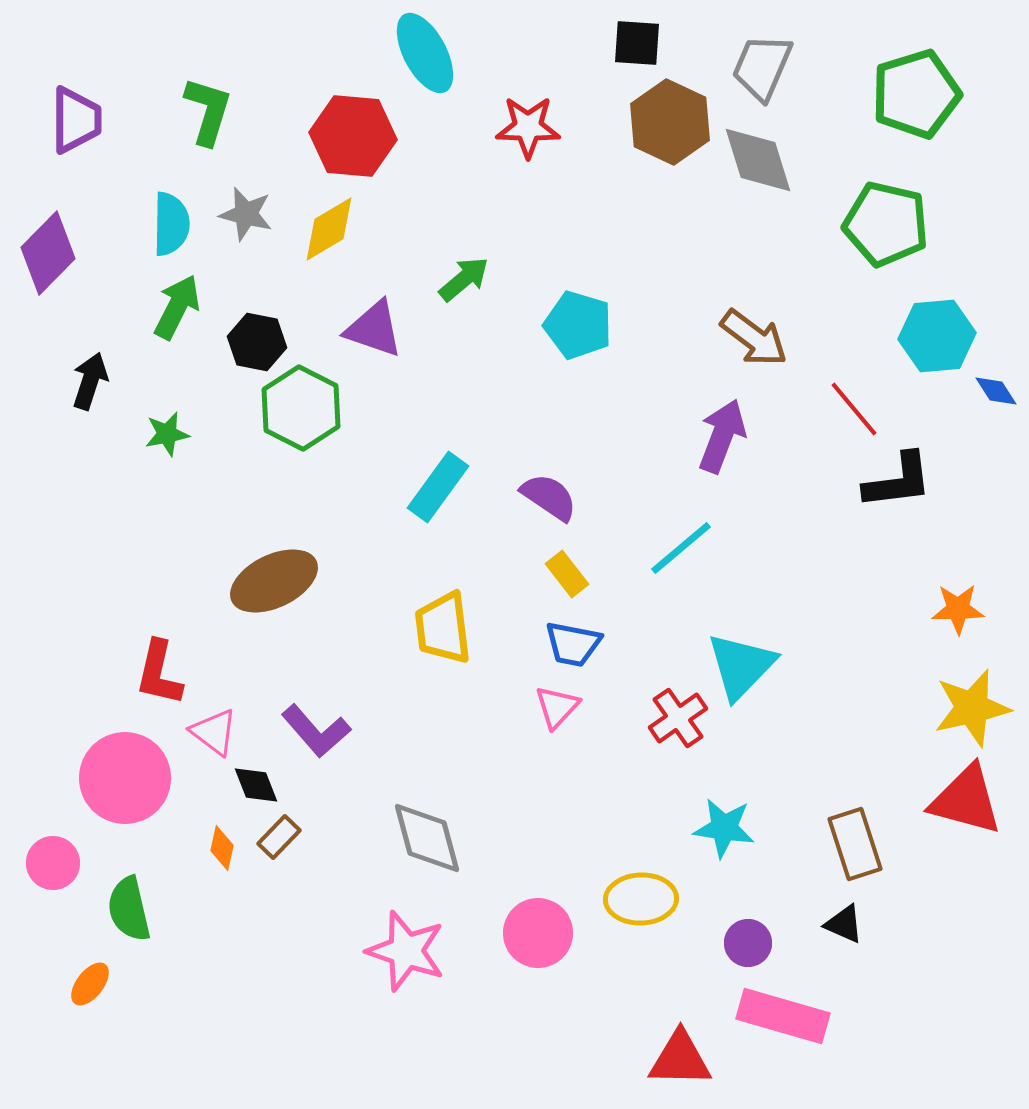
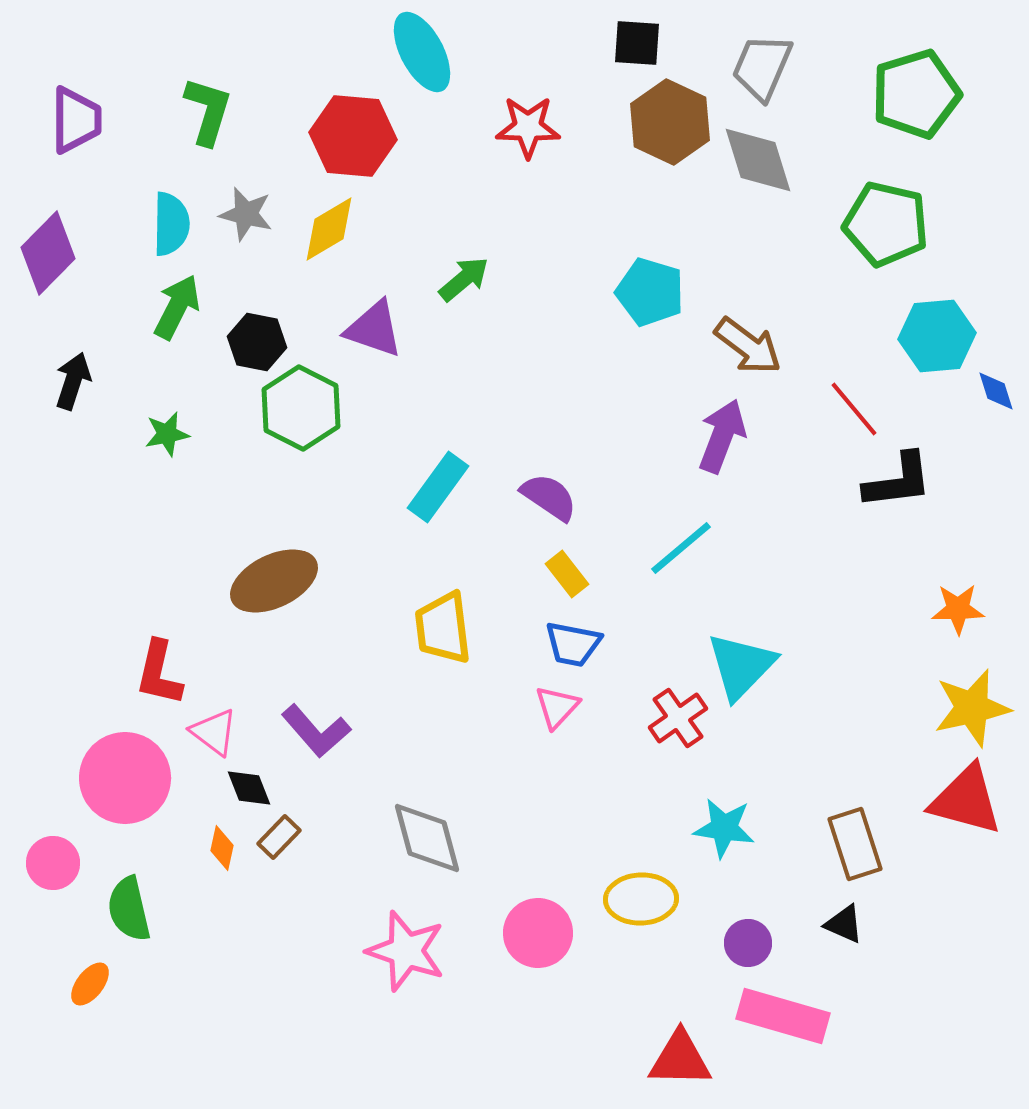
cyan ellipse at (425, 53): moved 3 px left, 1 px up
cyan pentagon at (578, 325): moved 72 px right, 33 px up
brown arrow at (754, 338): moved 6 px left, 8 px down
black arrow at (90, 381): moved 17 px left
blue diamond at (996, 391): rotated 15 degrees clockwise
black diamond at (256, 785): moved 7 px left, 3 px down
